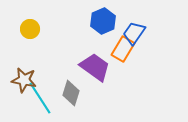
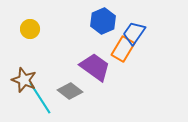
brown star: rotated 10 degrees clockwise
gray diamond: moved 1 px left, 2 px up; rotated 70 degrees counterclockwise
